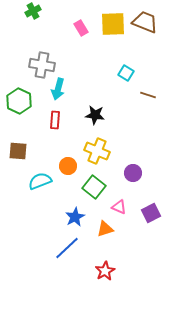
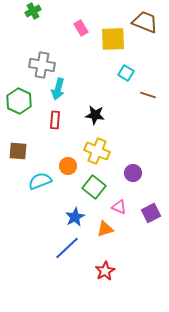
yellow square: moved 15 px down
